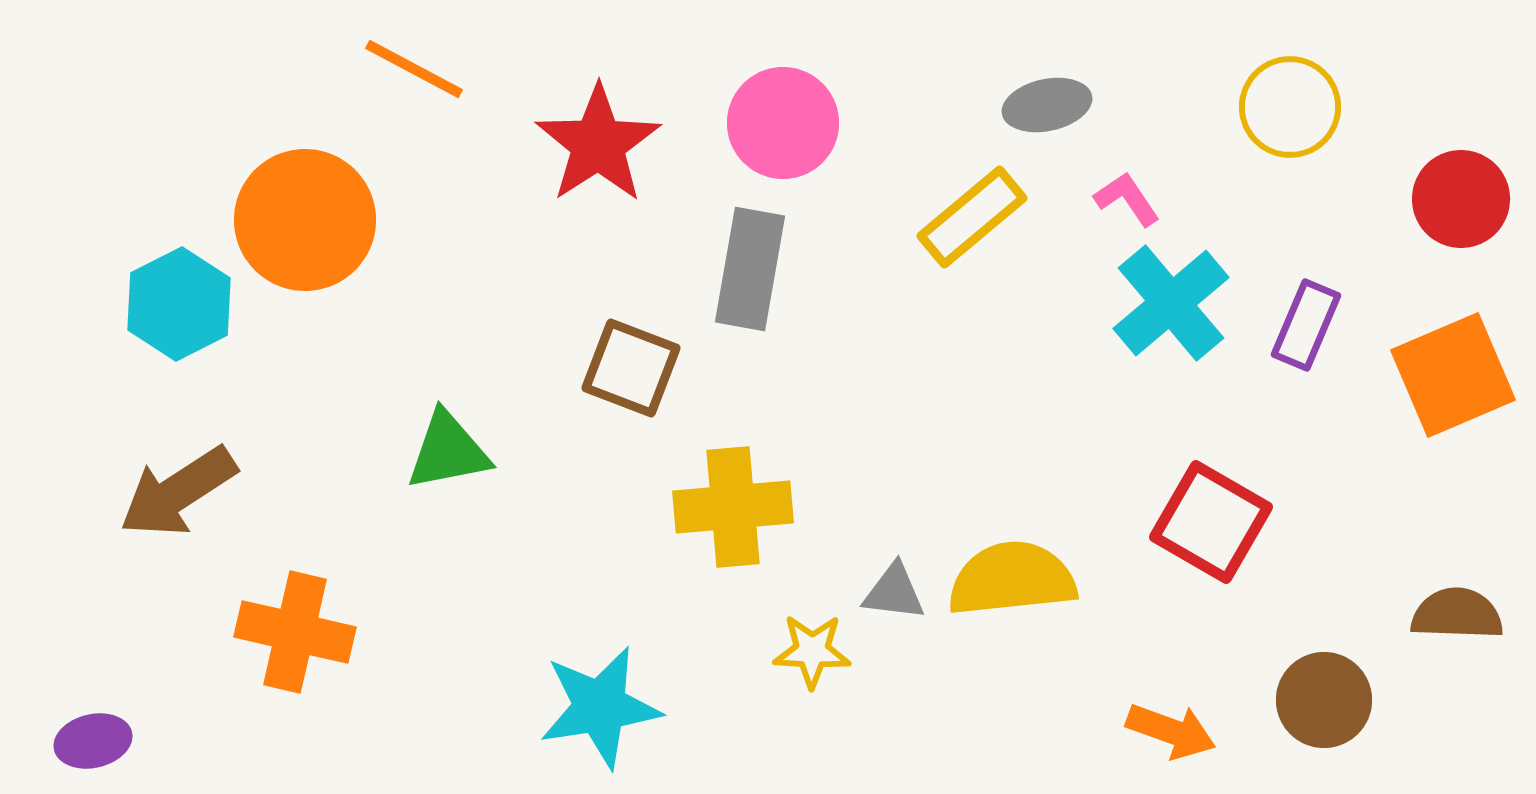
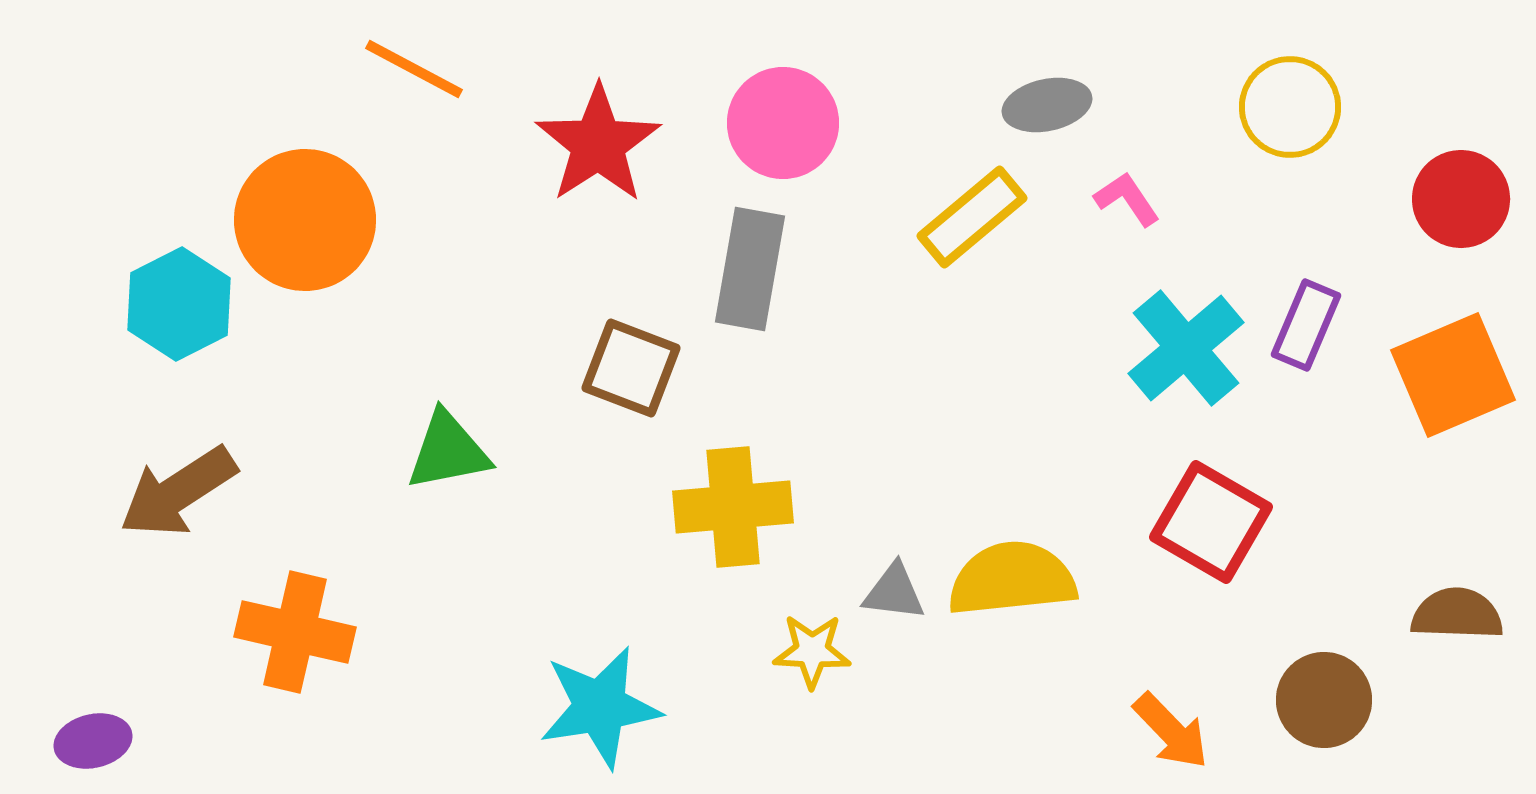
cyan cross: moved 15 px right, 45 px down
orange arrow: rotated 26 degrees clockwise
